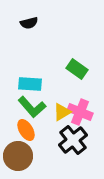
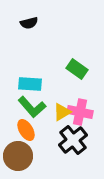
pink cross: rotated 10 degrees counterclockwise
